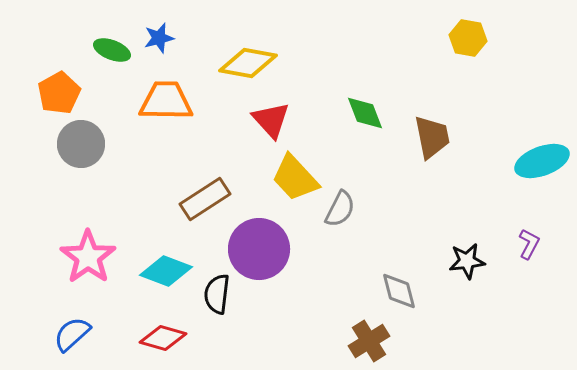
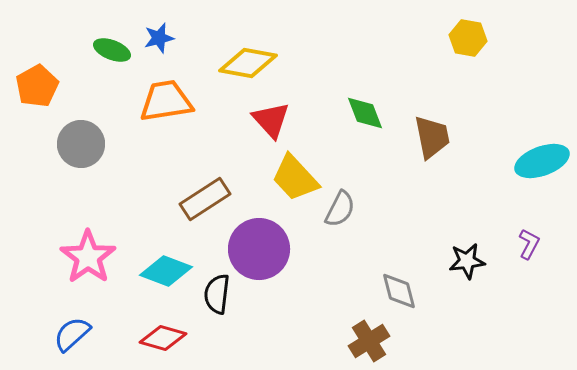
orange pentagon: moved 22 px left, 7 px up
orange trapezoid: rotated 10 degrees counterclockwise
